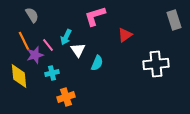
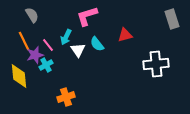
pink L-shape: moved 8 px left
gray rectangle: moved 2 px left, 1 px up
red triangle: rotated 21 degrees clockwise
cyan semicircle: moved 19 px up; rotated 119 degrees clockwise
cyan cross: moved 6 px left, 8 px up; rotated 16 degrees counterclockwise
